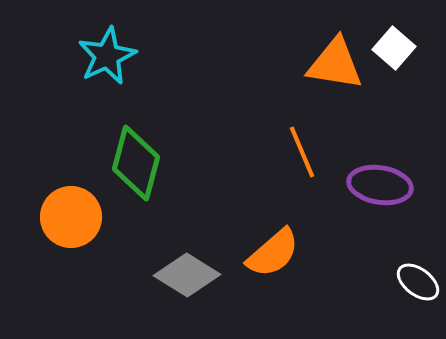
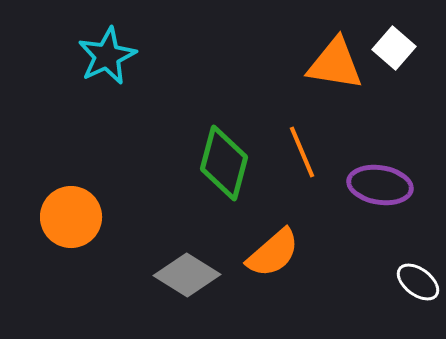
green diamond: moved 88 px right
